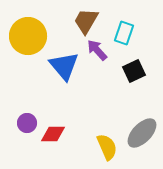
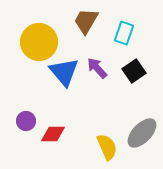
yellow circle: moved 11 px right, 6 px down
purple arrow: moved 18 px down
blue triangle: moved 6 px down
black square: rotated 10 degrees counterclockwise
purple circle: moved 1 px left, 2 px up
